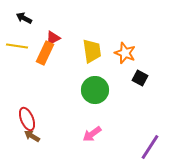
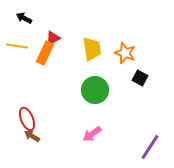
yellow trapezoid: moved 2 px up
